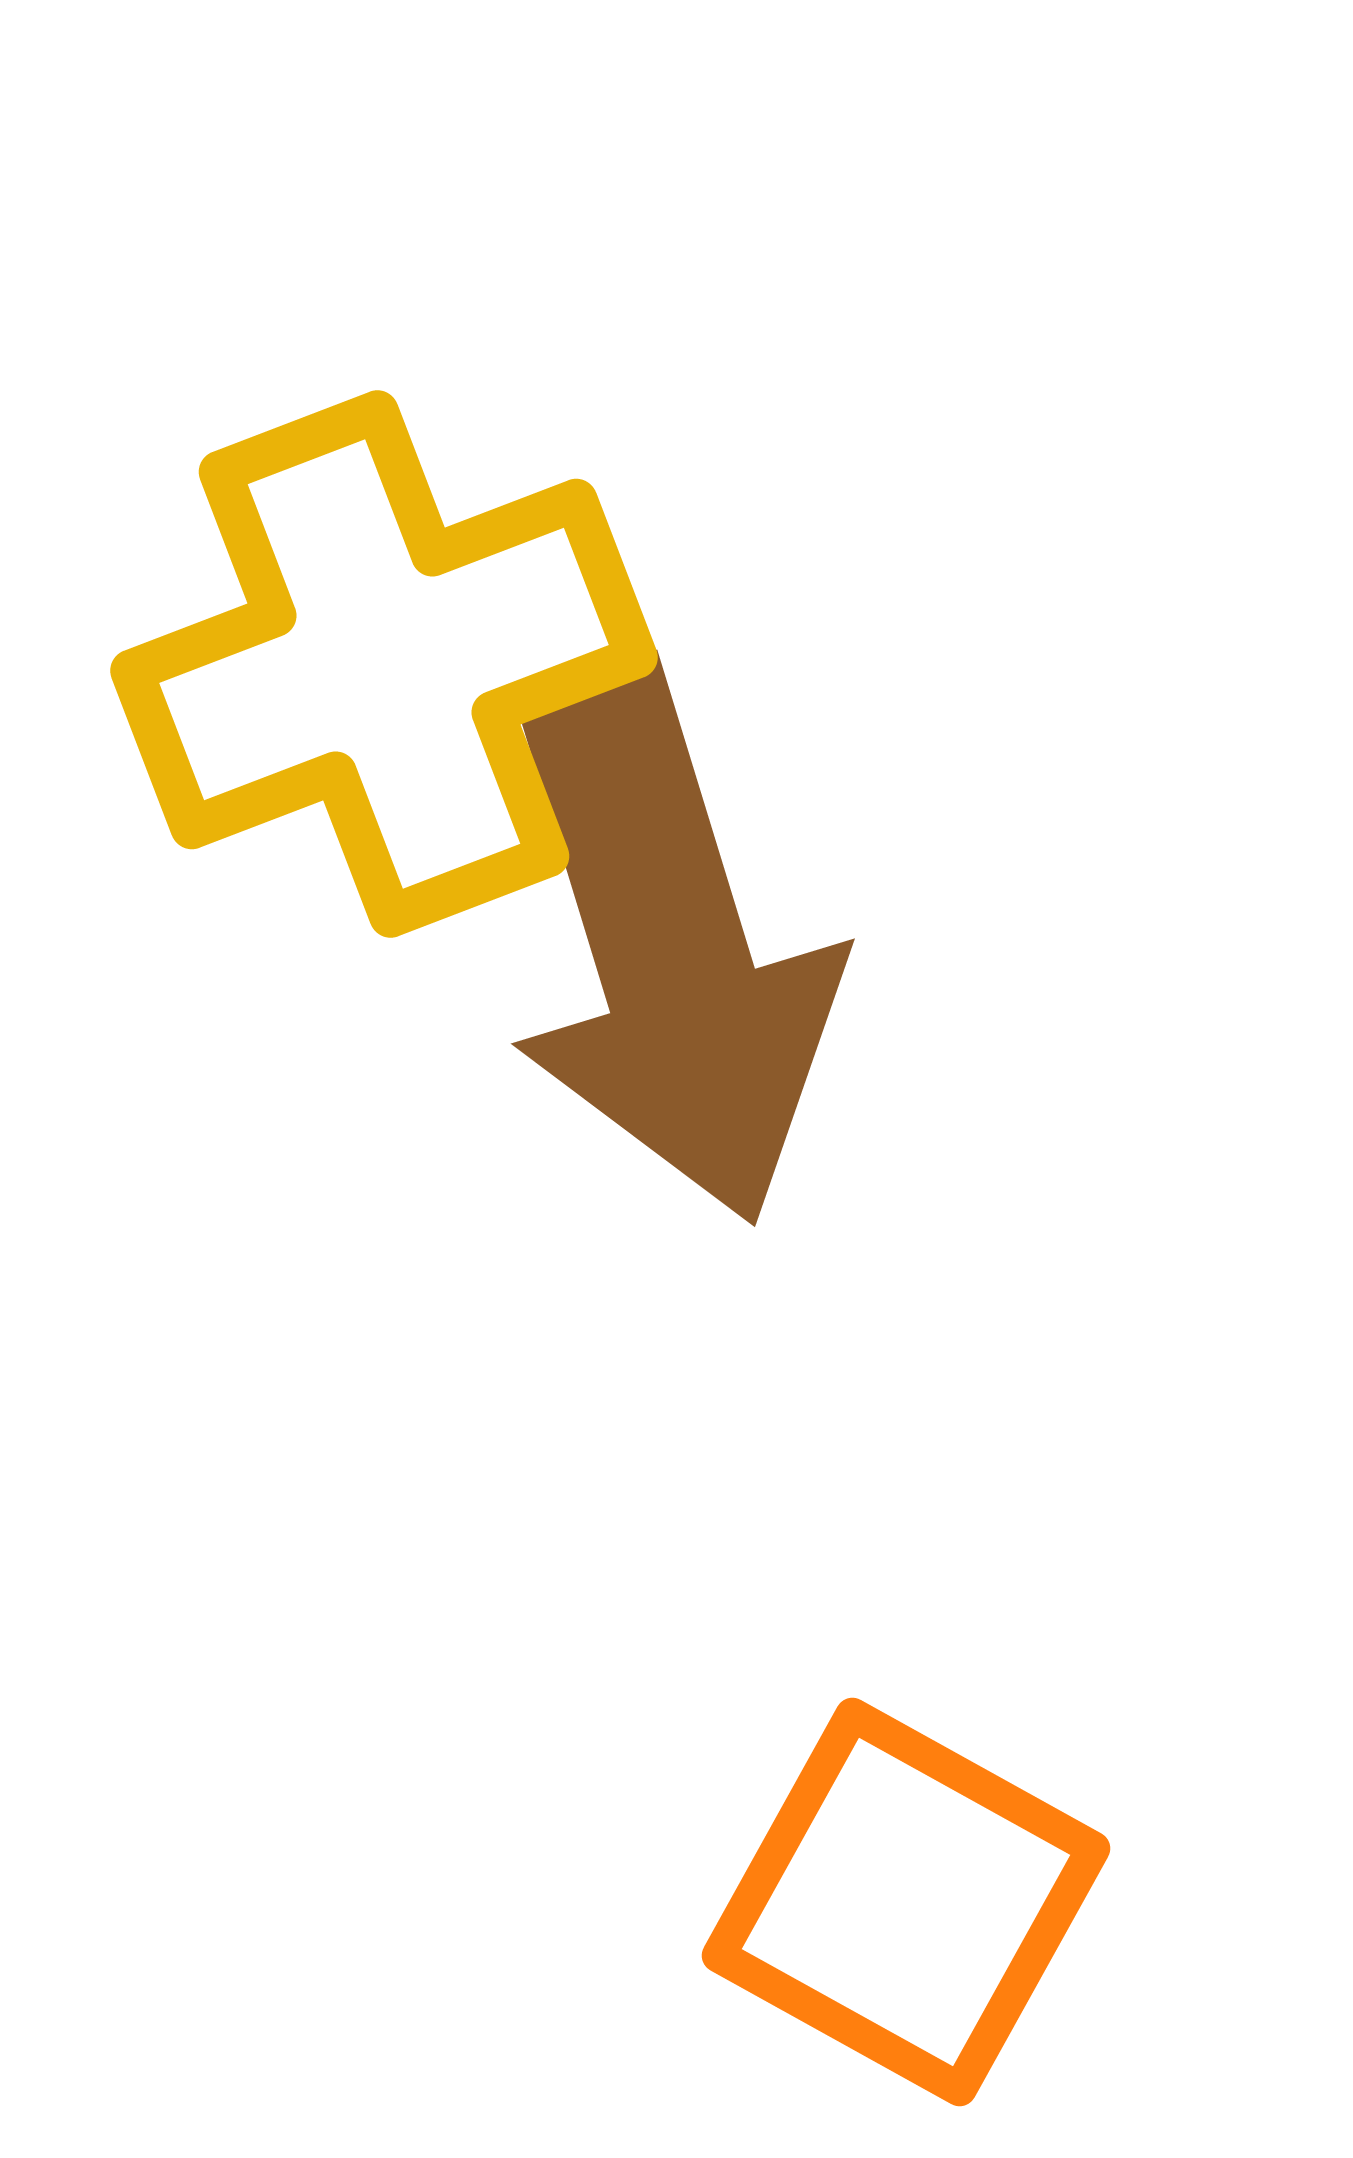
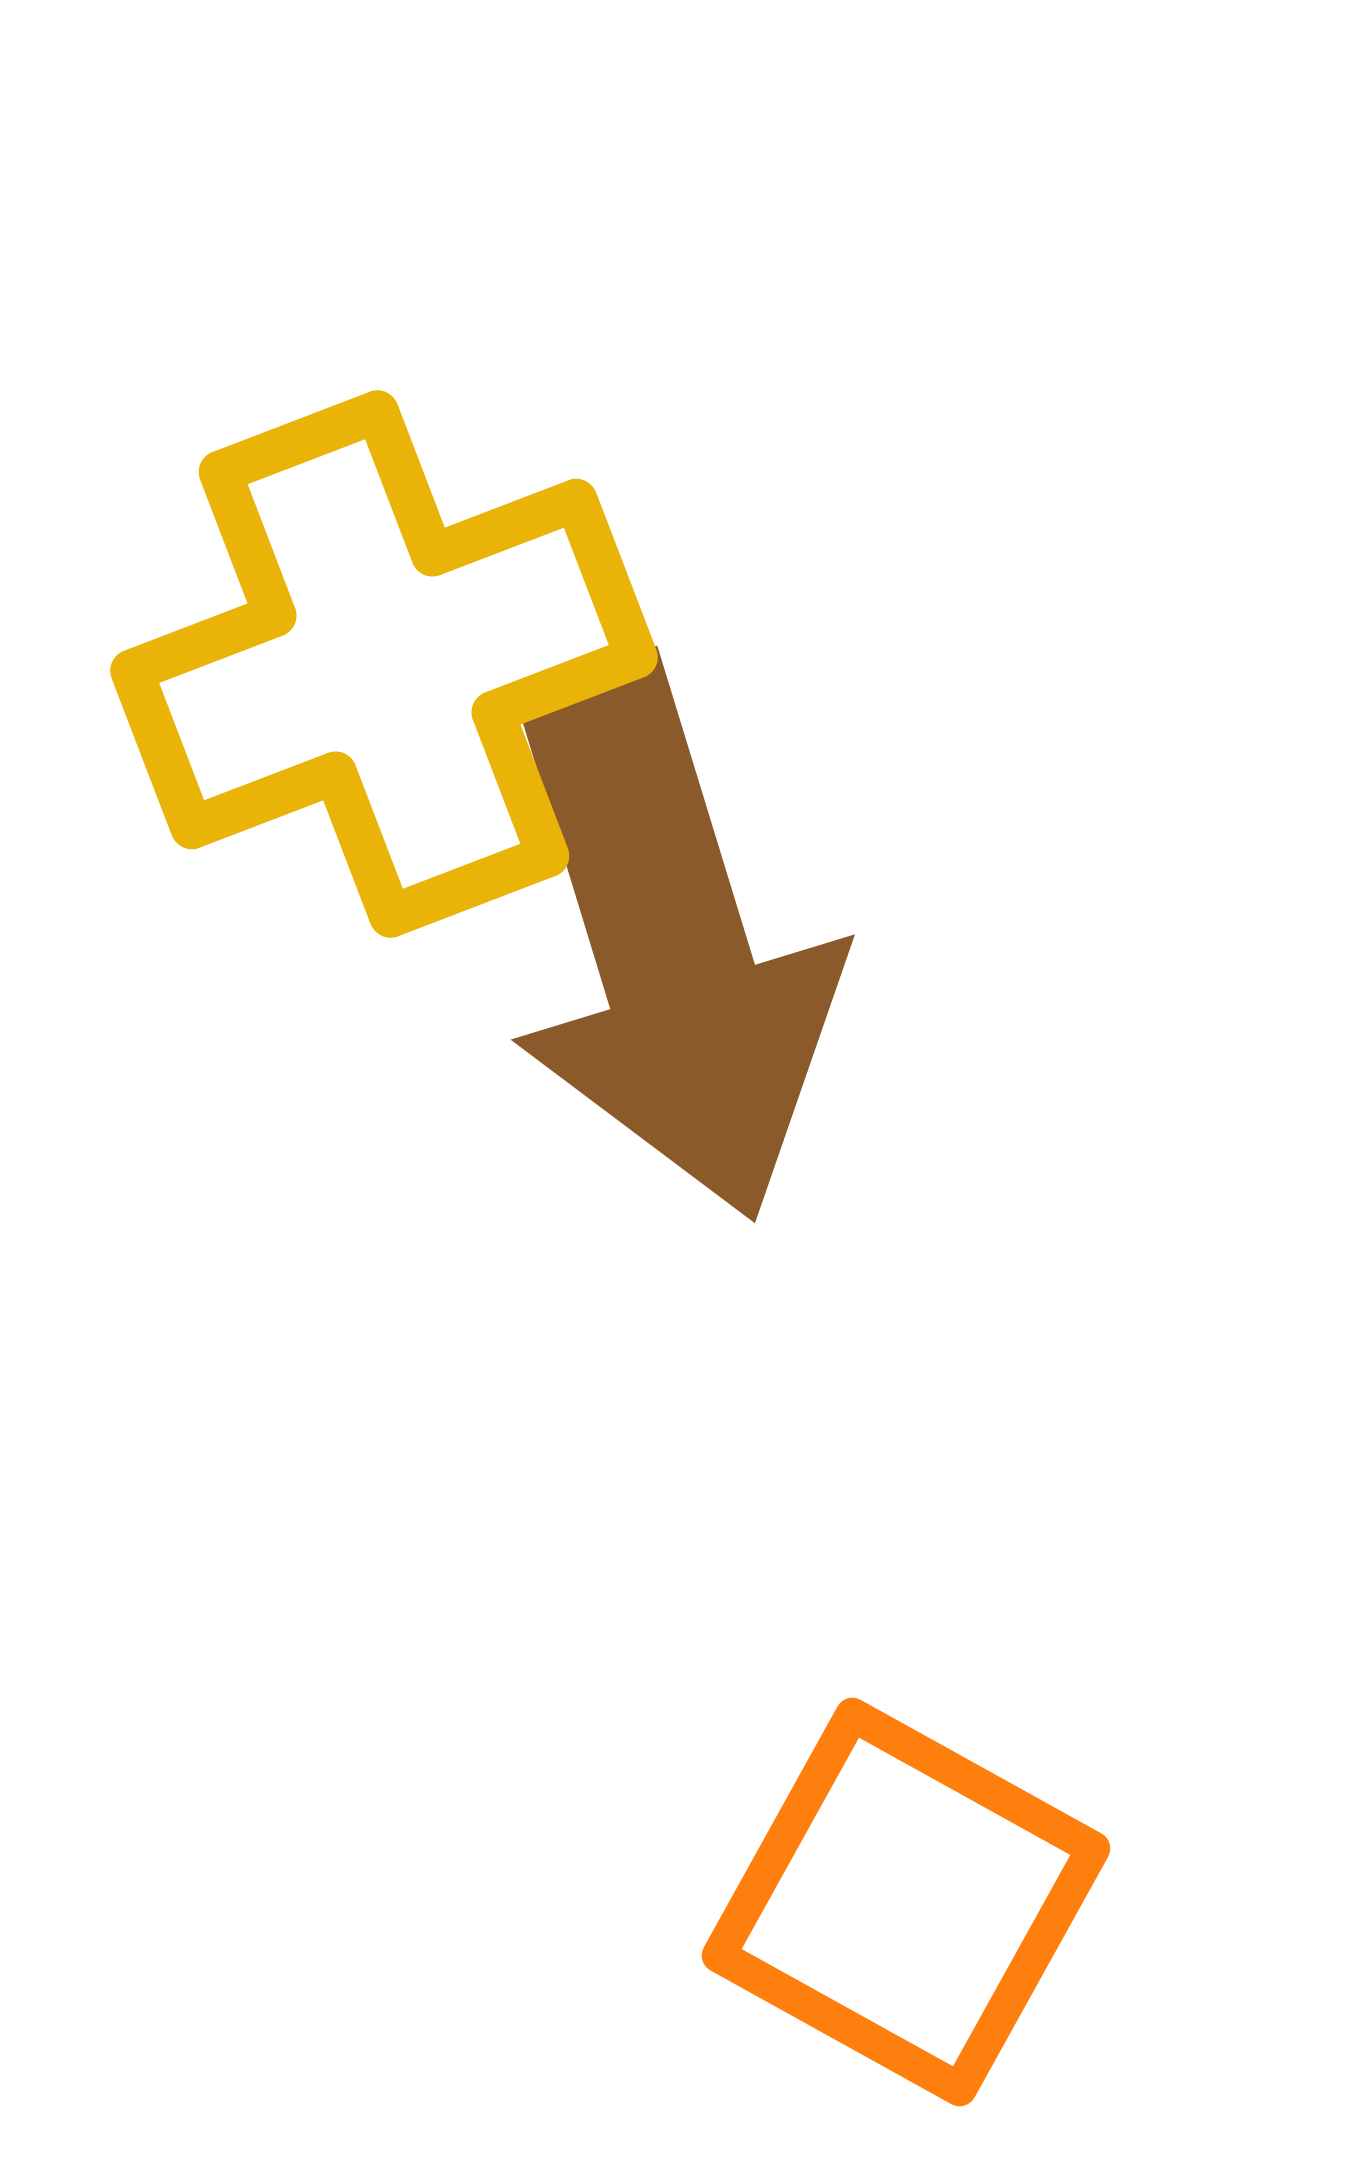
brown arrow: moved 4 px up
